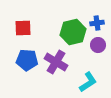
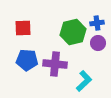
purple circle: moved 2 px up
purple cross: moved 1 px left, 2 px down; rotated 25 degrees counterclockwise
cyan L-shape: moved 4 px left, 1 px up; rotated 10 degrees counterclockwise
